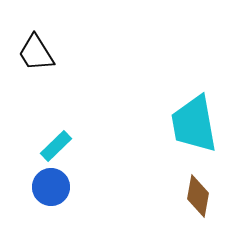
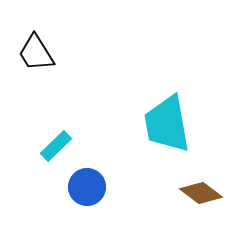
cyan trapezoid: moved 27 px left
blue circle: moved 36 px right
brown diamond: moved 3 px right, 3 px up; rotated 63 degrees counterclockwise
